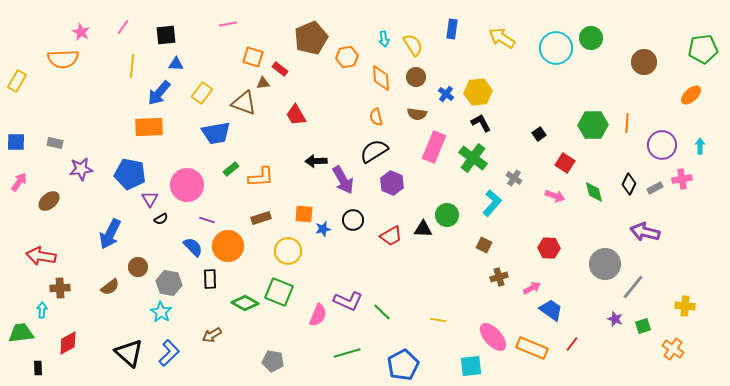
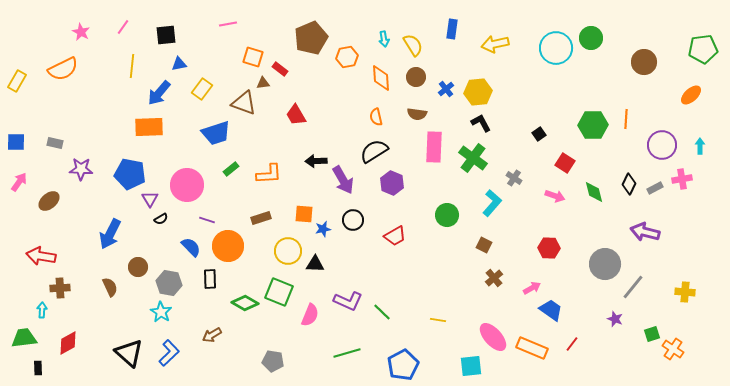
yellow arrow at (502, 38): moved 7 px left, 6 px down; rotated 44 degrees counterclockwise
orange semicircle at (63, 59): moved 10 px down; rotated 24 degrees counterclockwise
blue triangle at (176, 64): moved 3 px right; rotated 14 degrees counterclockwise
yellow rectangle at (202, 93): moved 4 px up
blue cross at (446, 94): moved 5 px up; rotated 14 degrees clockwise
orange line at (627, 123): moved 1 px left, 4 px up
blue trapezoid at (216, 133): rotated 8 degrees counterclockwise
pink rectangle at (434, 147): rotated 20 degrees counterclockwise
purple star at (81, 169): rotated 10 degrees clockwise
orange L-shape at (261, 177): moved 8 px right, 3 px up
black triangle at (423, 229): moved 108 px left, 35 px down
red trapezoid at (391, 236): moved 4 px right
blue semicircle at (193, 247): moved 2 px left
brown cross at (499, 277): moved 5 px left, 1 px down; rotated 24 degrees counterclockwise
brown semicircle at (110, 287): rotated 78 degrees counterclockwise
yellow cross at (685, 306): moved 14 px up
pink semicircle at (318, 315): moved 8 px left
green square at (643, 326): moved 9 px right, 8 px down
green trapezoid at (21, 333): moved 3 px right, 5 px down
